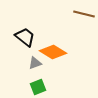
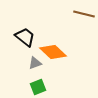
orange diamond: rotated 12 degrees clockwise
